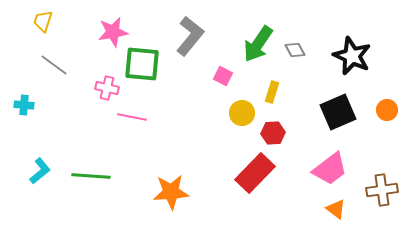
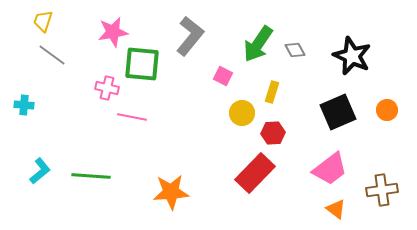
gray line: moved 2 px left, 10 px up
